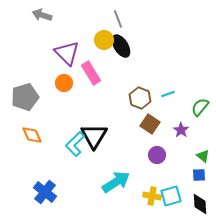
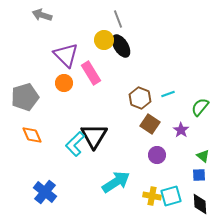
purple triangle: moved 1 px left, 2 px down
